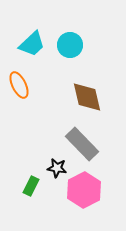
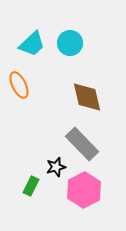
cyan circle: moved 2 px up
black star: moved 1 px left, 1 px up; rotated 24 degrees counterclockwise
